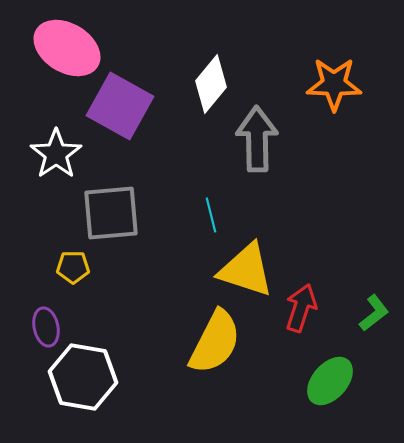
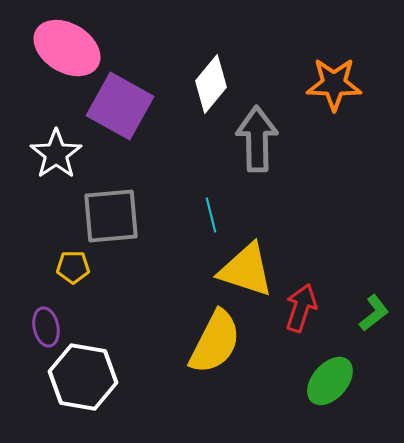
gray square: moved 3 px down
